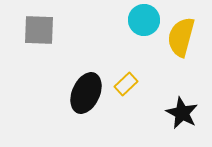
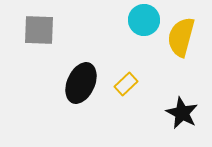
black ellipse: moved 5 px left, 10 px up
